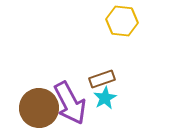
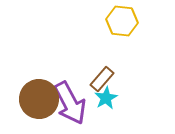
brown rectangle: rotated 30 degrees counterclockwise
cyan star: moved 1 px right
brown circle: moved 9 px up
